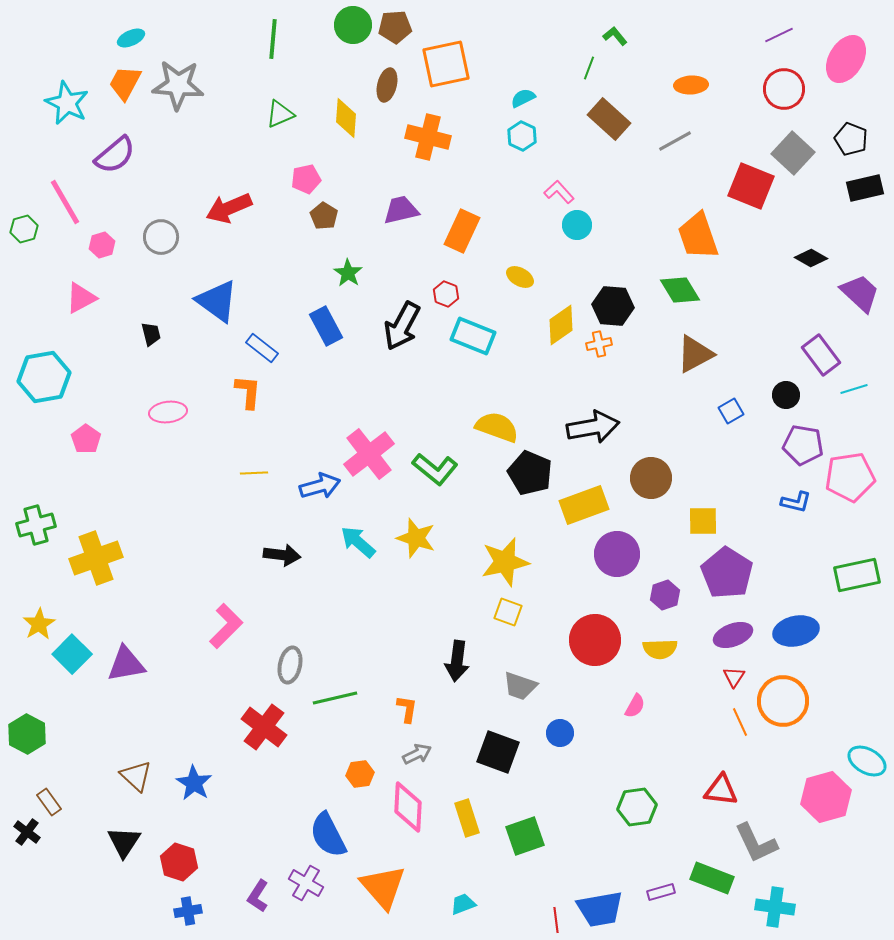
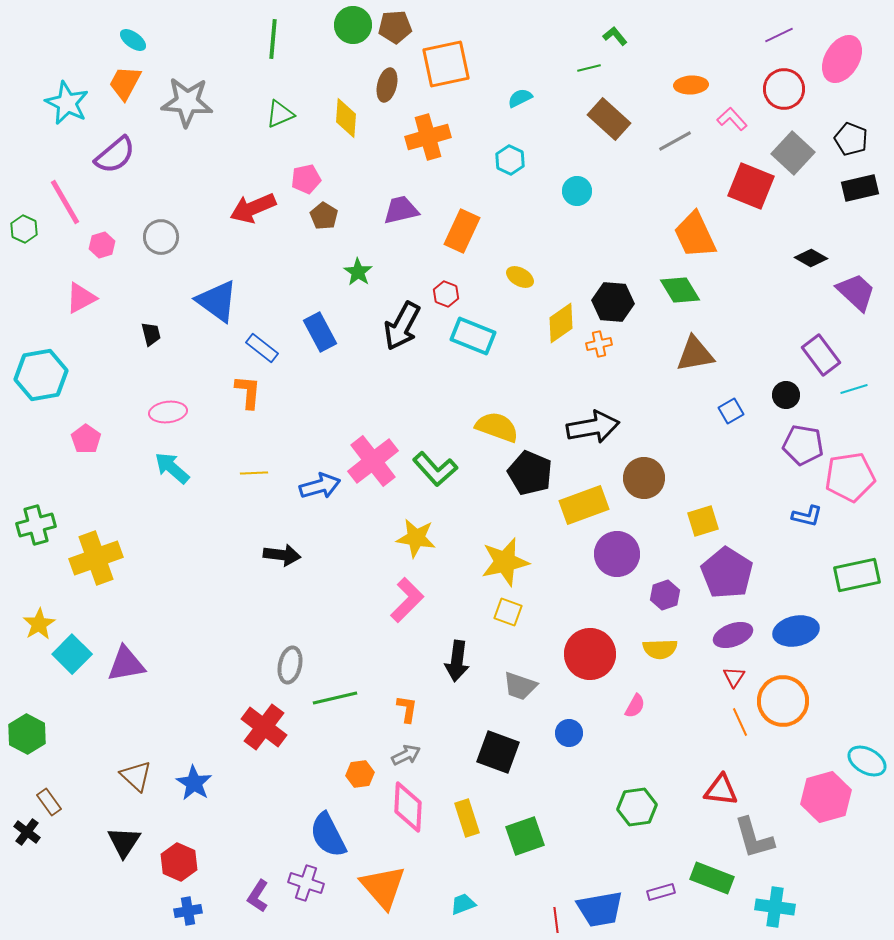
cyan ellipse at (131, 38): moved 2 px right, 2 px down; rotated 60 degrees clockwise
pink ellipse at (846, 59): moved 4 px left
green line at (589, 68): rotated 55 degrees clockwise
gray star at (178, 85): moved 9 px right, 17 px down
cyan semicircle at (523, 98): moved 3 px left
cyan hexagon at (522, 136): moved 12 px left, 24 px down
orange cross at (428, 137): rotated 30 degrees counterclockwise
black rectangle at (865, 188): moved 5 px left
pink L-shape at (559, 192): moved 173 px right, 73 px up
red arrow at (229, 208): moved 24 px right
cyan circle at (577, 225): moved 34 px up
green hexagon at (24, 229): rotated 20 degrees counterclockwise
orange trapezoid at (698, 236): moved 3 px left, 1 px up; rotated 6 degrees counterclockwise
green star at (348, 273): moved 10 px right, 1 px up
purple trapezoid at (860, 293): moved 4 px left, 1 px up
black hexagon at (613, 306): moved 4 px up
yellow diamond at (561, 325): moved 2 px up
blue rectangle at (326, 326): moved 6 px left, 6 px down
brown triangle at (695, 354): rotated 18 degrees clockwise
cyan hexagon at (44, 377): moved 3 px left, 2 px up
pink cross at (369, 454): moved 4 px right, 7 px down
green L-shape at (435, 469): rotated 9 degrees clockwise
brown circle at (651, 478): moved 7 px left
blue L-shape at (796, 502): moved 11 px right, 14 px down
yellow square at (703, 521): rotated 16 degrees counterclockwise
yellow star at (416, 538): rotated 9 degrees counterclockwise
cyan arrow at (358, 542): moved 186 px left, 74 px up
pink L-shape at (226, 626): moved 181 px right, 26 px up
red circle at (595, 640): moved 5 px left, 14 px down
blue circle at (560, 733): moved 9 px right
gray arrow at (417, 754): moved 11 px left, 1 px down
gray L-shape at (756, 843): moved 2 px left, 5 px up; rotated 9 degrees clockwise
red hexagon at (179, 862): rotated 6 degrees clockwise
purple cross at (306, 883): rotated 12 degrees counterclockwise
